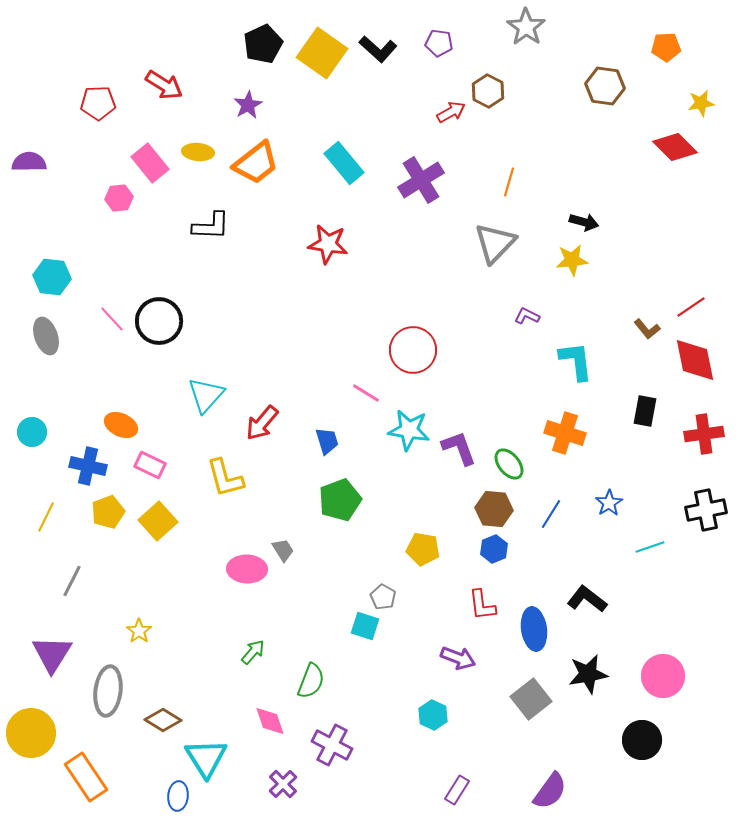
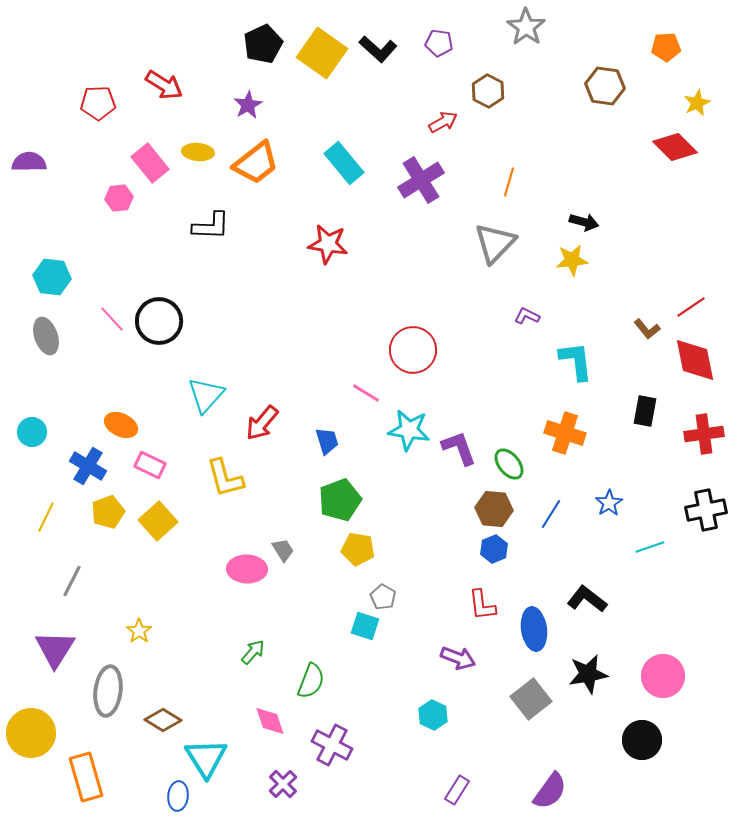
yellow star at (701, 103): moved 4 px left; rotated 16 degrees counterclockwise
red arrow at (451, 112): moved 8 px left, 10 px down
blue cross at (88, 466): rotated 18 degrees clockwise
yellow pentagon at (423, 549): moved 65 px left
purple triangle at (52, 654): moved 3 px right, 5 px up
orange rectangle at (86, 777): rotated 18 degrees clockwise
